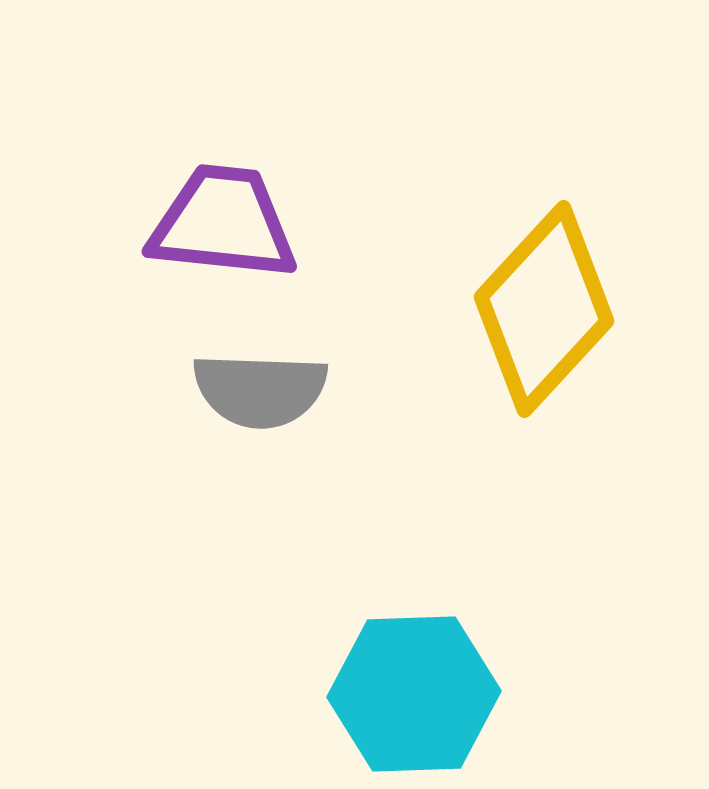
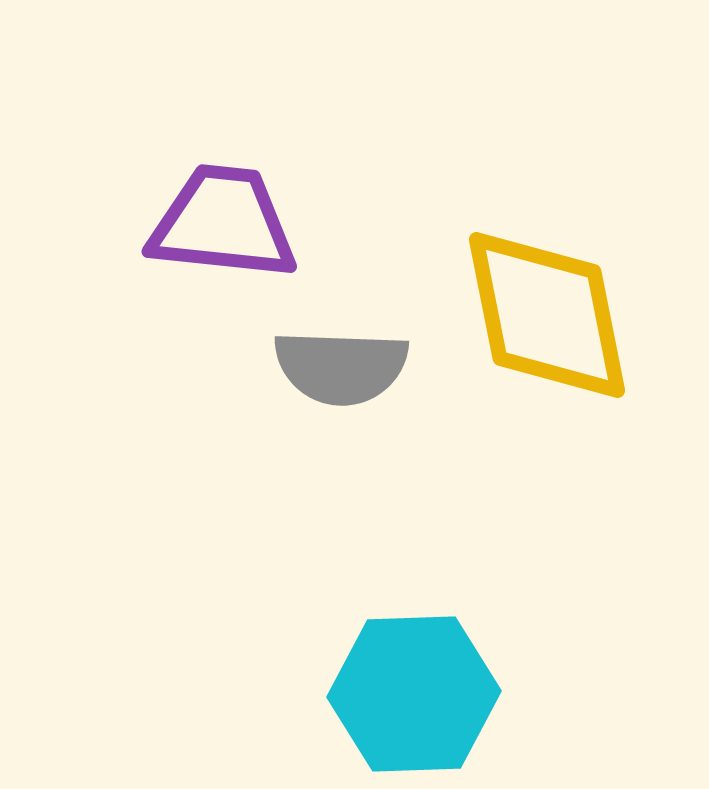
yellow diamond: moved 3 px right, 6 px down; rotated 54 degrees counterclockwise
gray semicircle: moved 81 px right, 23 px up
